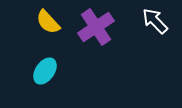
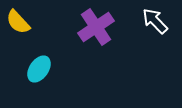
yellow semicircle: moved 30 px left
cyan ellipse: moved 6 px left, 2 px up
